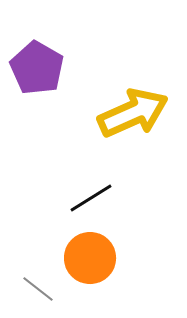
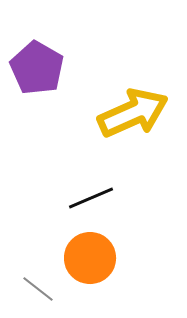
black line: rotated 9 degrees clockwise
